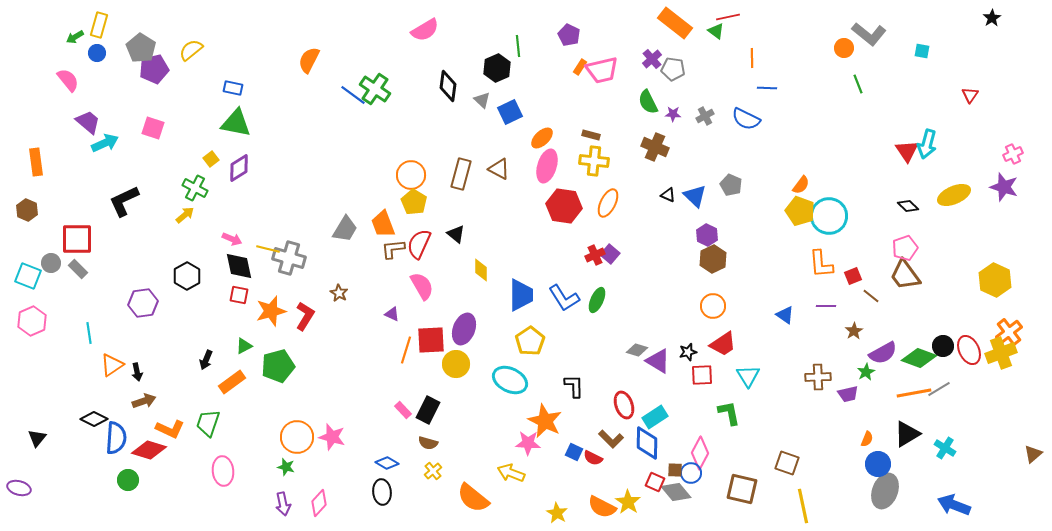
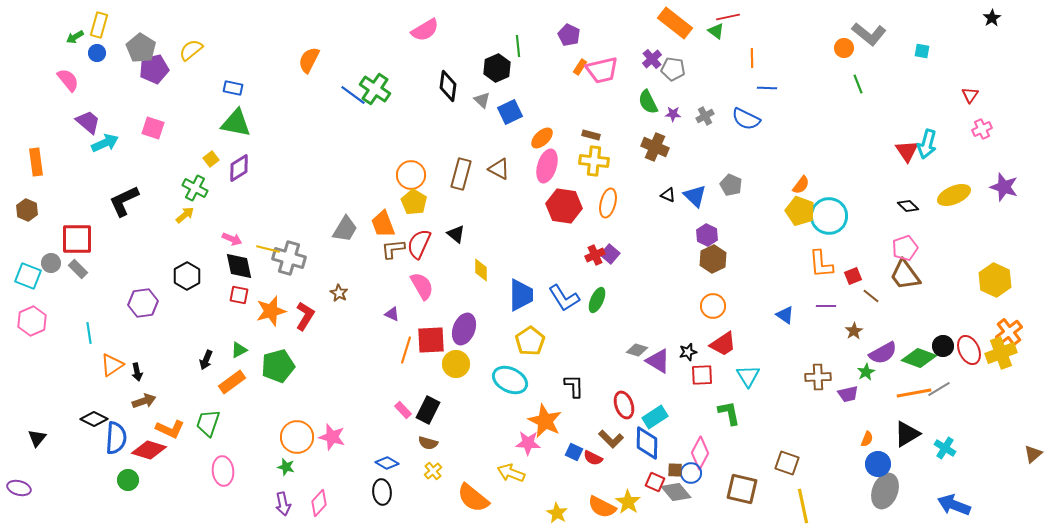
pink cross at (1013, 154): moved 31 px left, 25 px up
orange ellipse at (608, 203): rotated 12 degrees counterclockwise
green triangle at (244, 346): moved 5 px left, 4 px down
